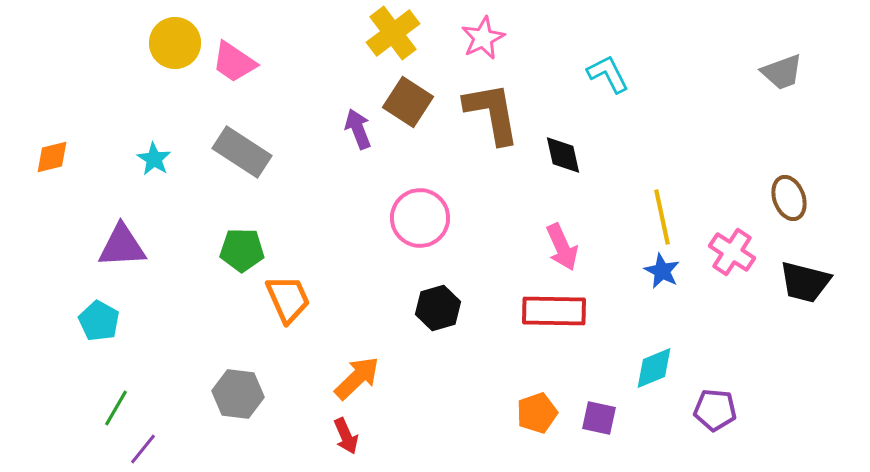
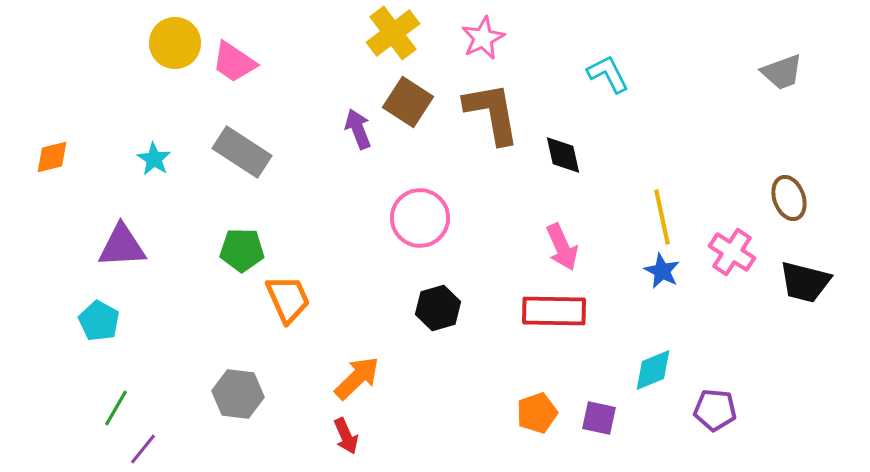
cyan diamond: moved 1 px left, 2 px down
